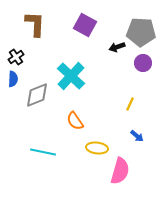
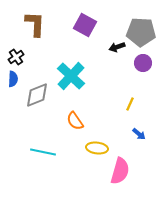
blue arrow: moved 2 px right, 2 px up
